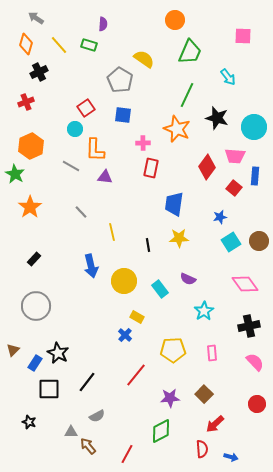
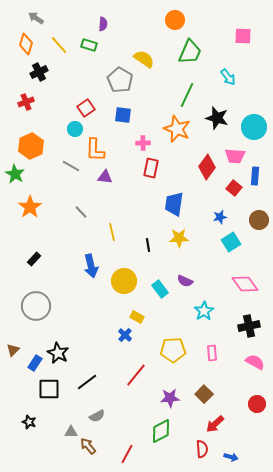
brown circle at (259, 241): moved 21 px up
purple semicircle at (188, 279): moved 3 px left, 2 px down
pink semicircle at (255, 362): rotated 18 degrees counterclockwise
black line at (87, 382): rotated 15 degrees clockwise
